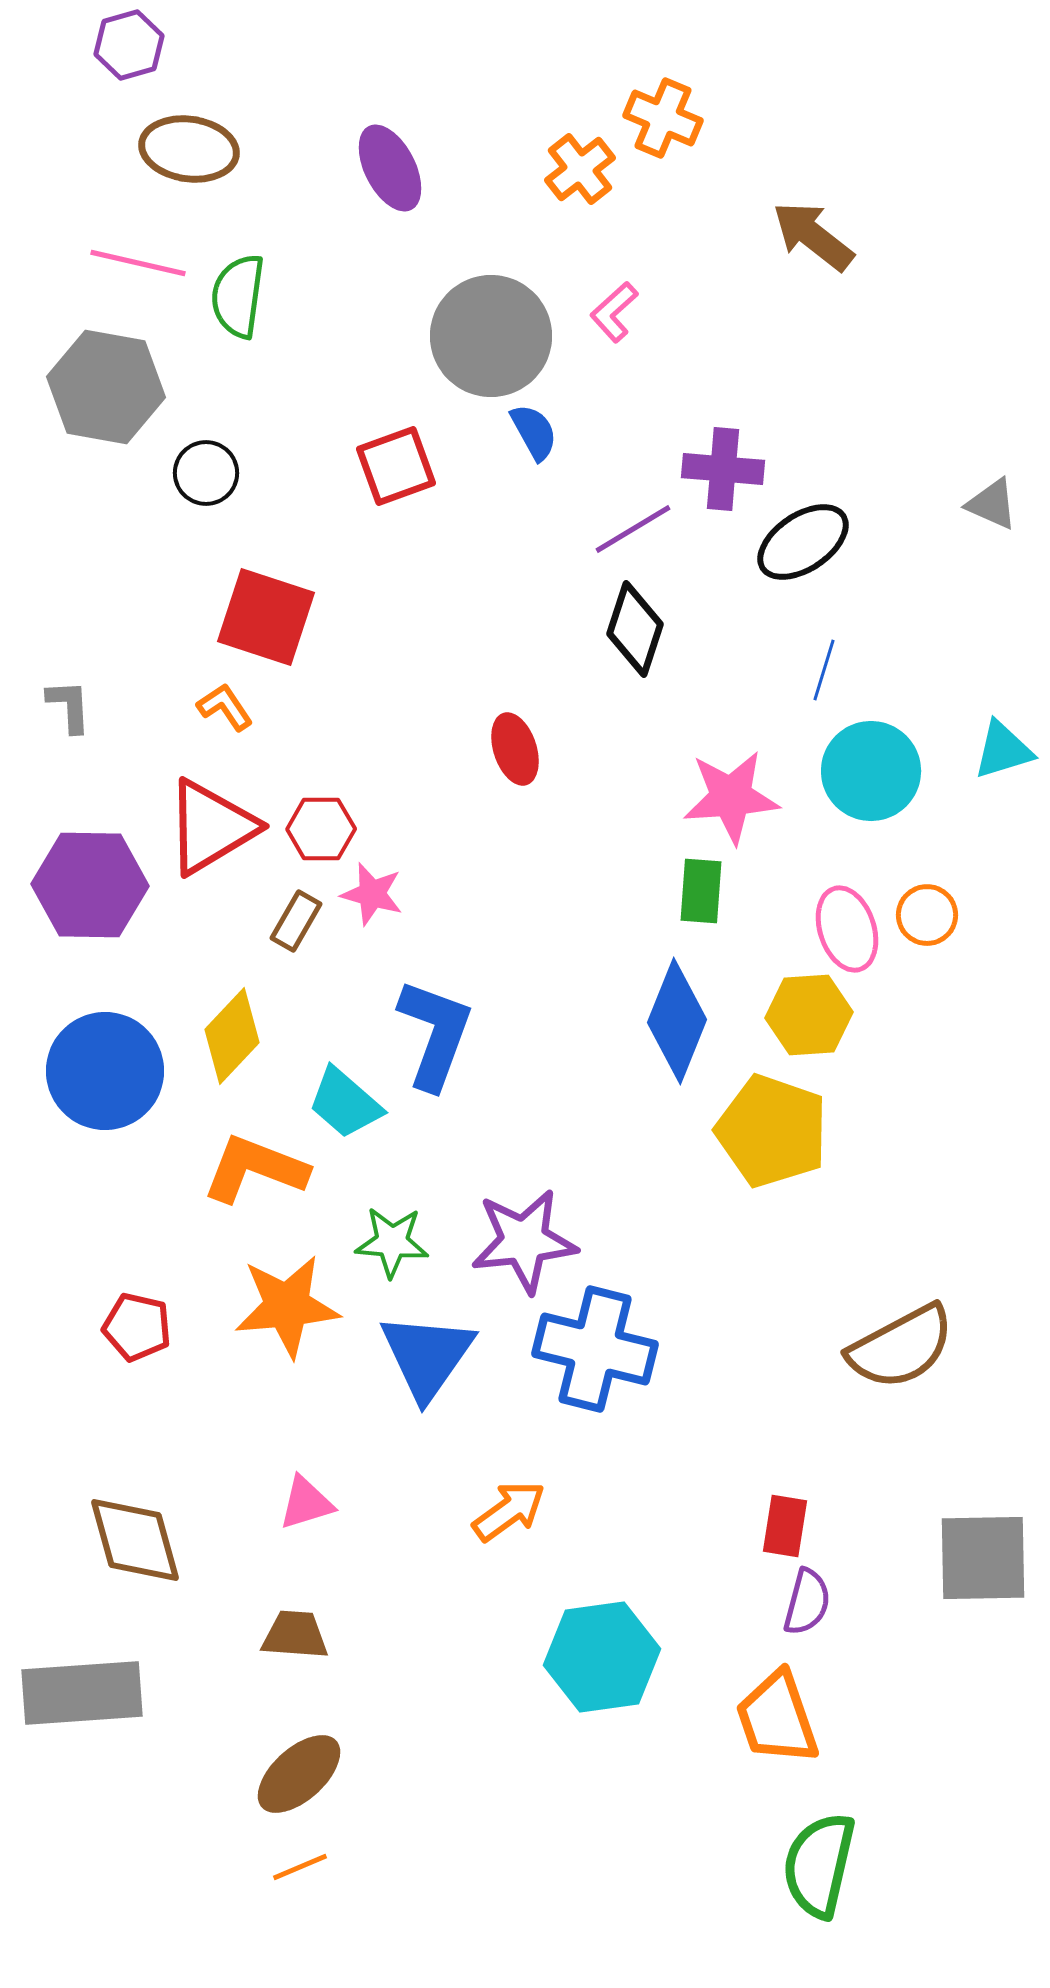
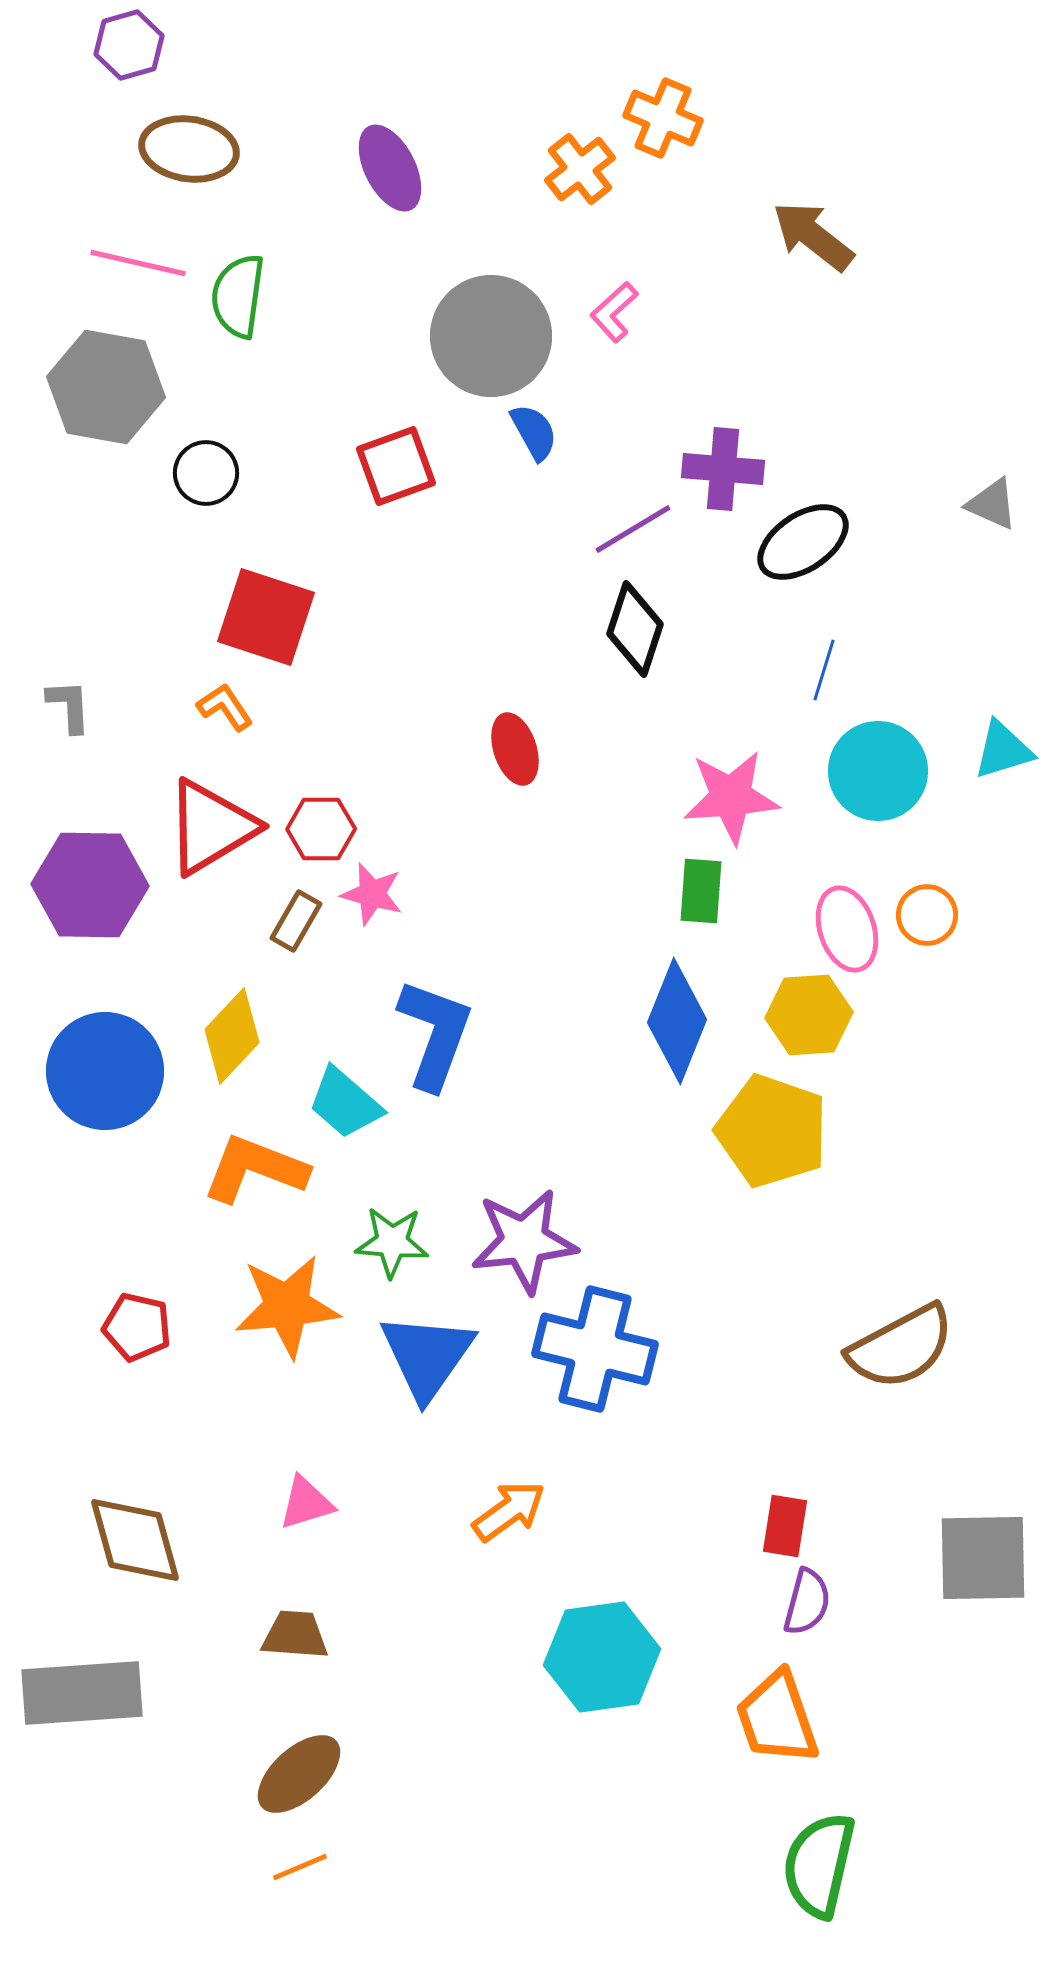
cyan circle at (871, 771): moved 7 px right
